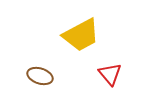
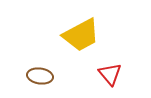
brown ellipse: rotated 10 degrees counterclockwise
